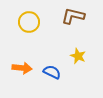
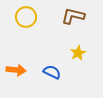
yellow circle: moved 3 px left, 5 px up
yellow star: moved 3 px up; rotated 21 degrees clockwise
orange arrow: moved 6 px left, 2 px down
